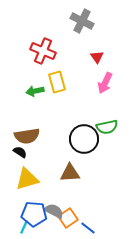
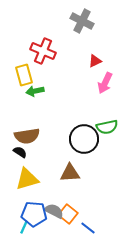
red triangle: moved 2 px left, 4 px down; rotated 40 degrees clockwise
yellow rectangle: moved 33 px left, 7 px up
orange square: moved 4 px up; rotated 18 degrees counterclockwise
